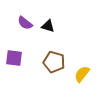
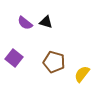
black triangle: moved 2 px left, 4 px up
purple square: rotated 30 degrees clockwise
